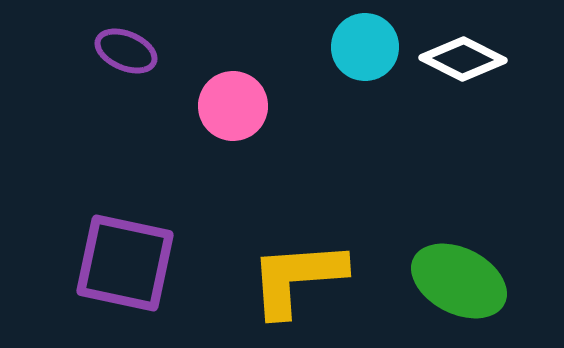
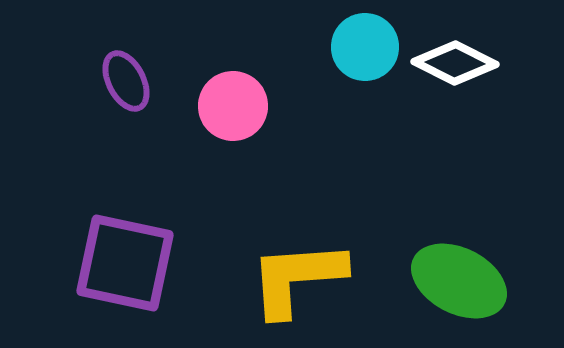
purple ellipse: moved 30 px down; rotated 40 degrees clockwise
white diamond: moved 8 px left, 4 px down
